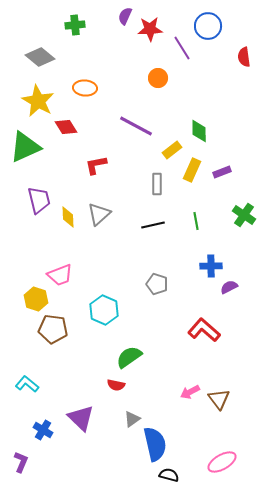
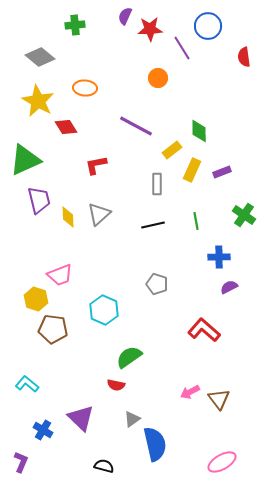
green triangle at (25, 147): moved 13 px down
blue cross at (211, 266): moved 8 px right, 9 px up
black semicircle at (169, 475): moved 65 px left, 9 px up
